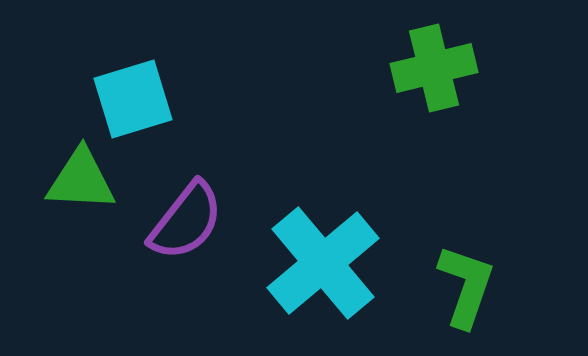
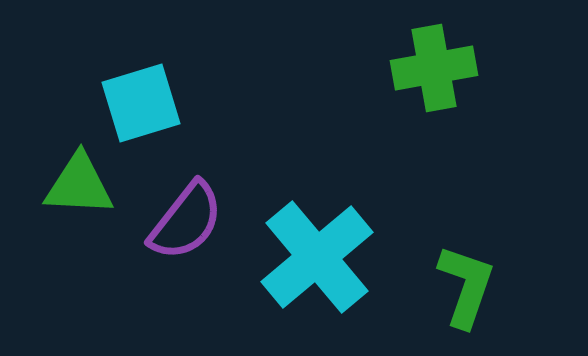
green cross: rotated 4 degrees clockwise
cyan square: moved 8 px right, 4 px down
green triangle: moved 2 px left, 5 px down
cyan cross: moved 6 px left, 6 px up
